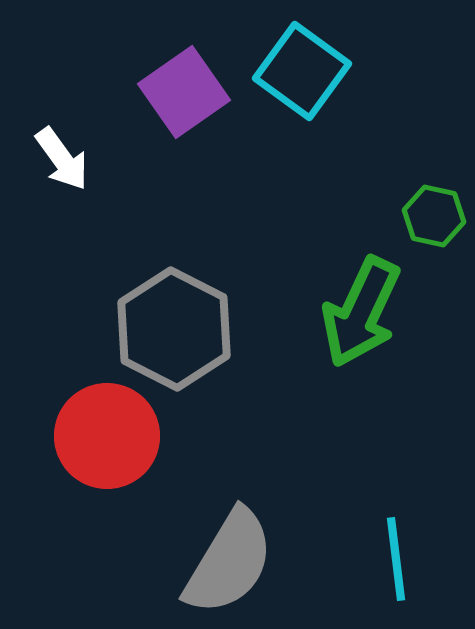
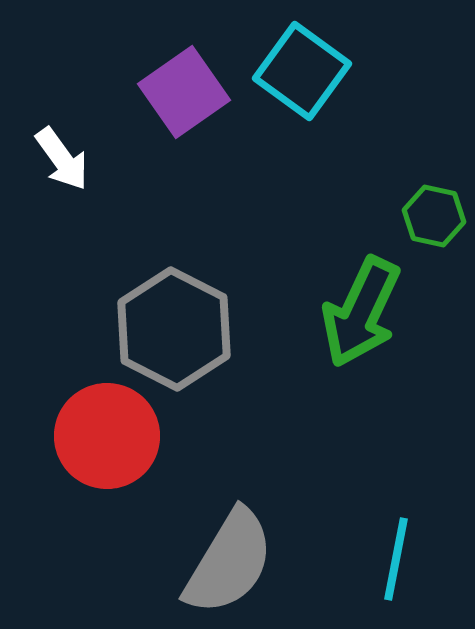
cyan line: rotated 18 degrees clockwise
